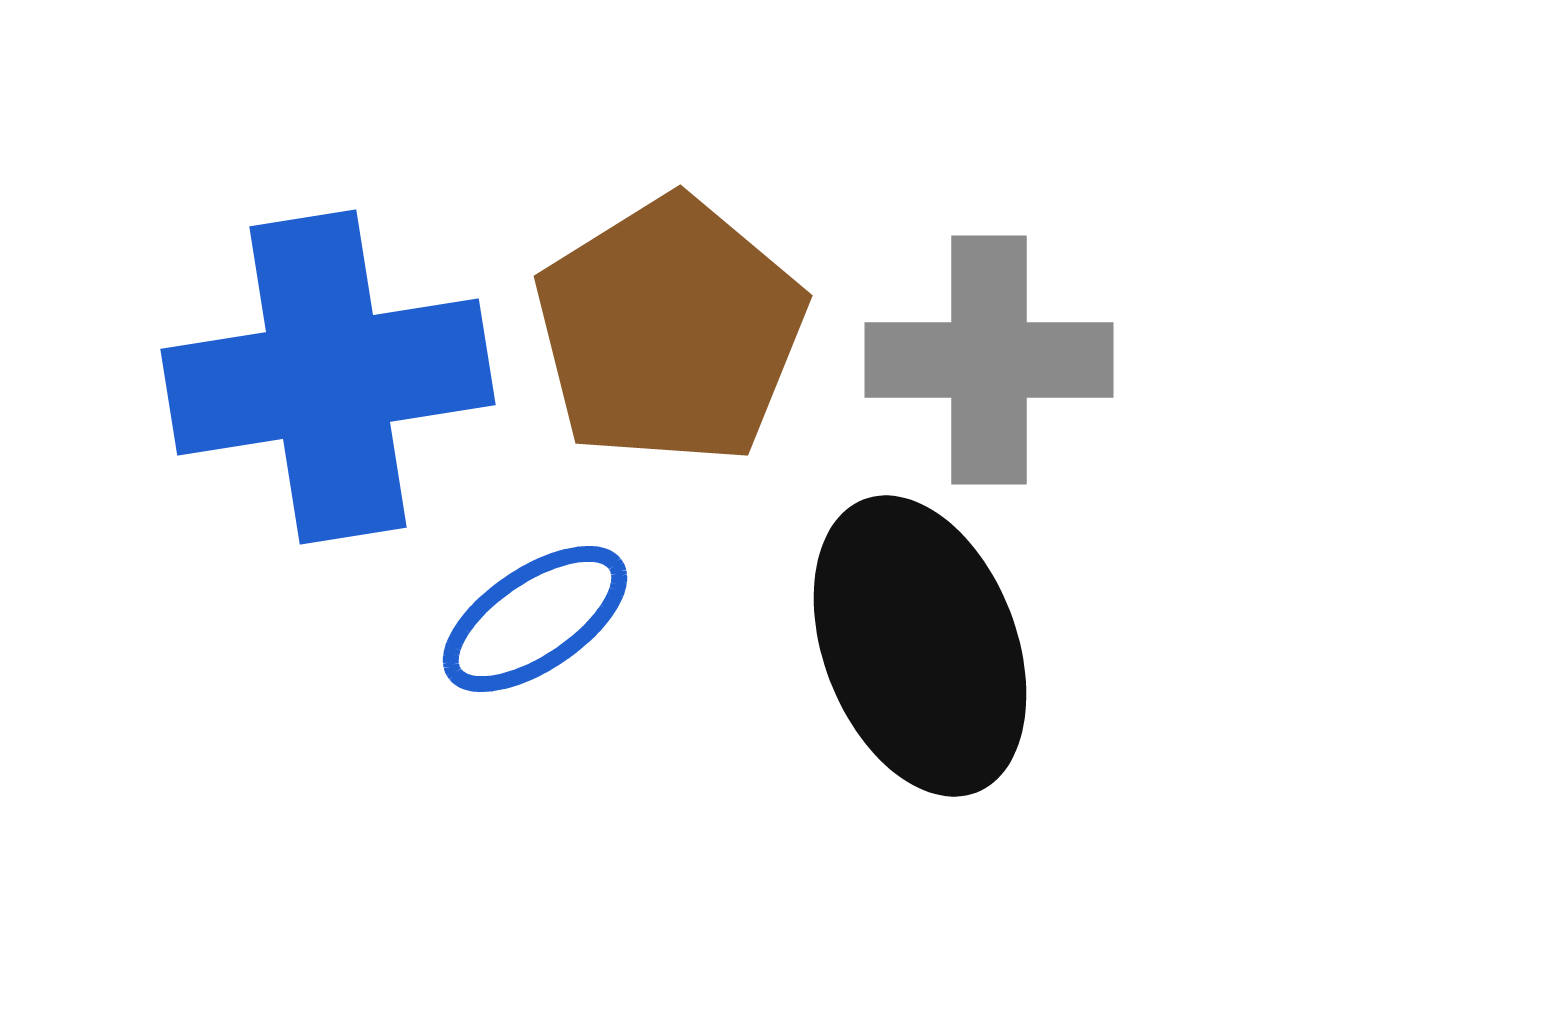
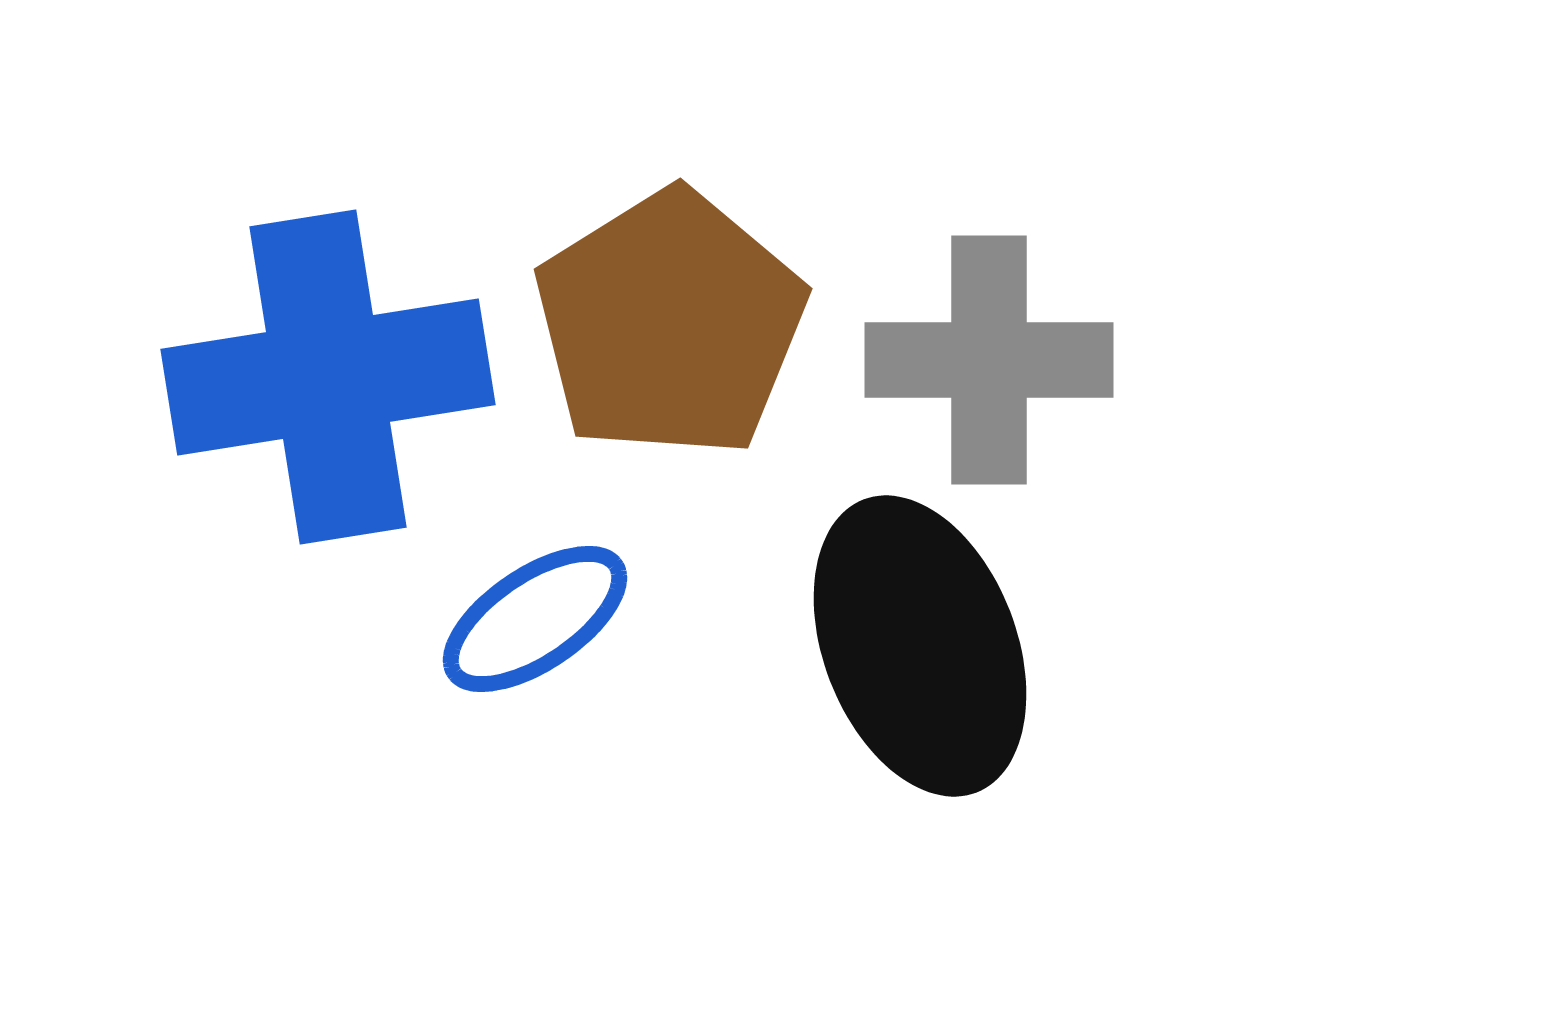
brown pentagon: moved 7 px up
